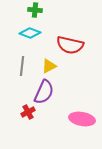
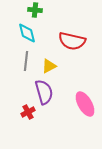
cyan diamond: moved 3 px left; rotated 55 degrees clockwise
red semicircle: moved 2 px right, 4 px up
gray line: moved 4 px right, 5 px up
purple semicircle: rotated 40 degrees counterclockwise
pink ellipse: moved 3 px right, 15 px up; rotated 50 degrees clockwise
